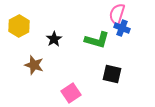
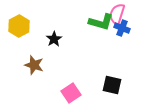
green L-shape: moved 4 px right, 18 px up
black square: moved 11 px down
